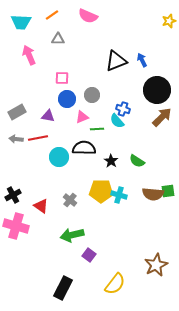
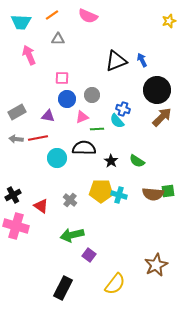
cyan circle: moved 2 px left, 1 px down
